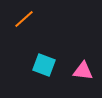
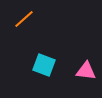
pink triangle: moved 3 px right
